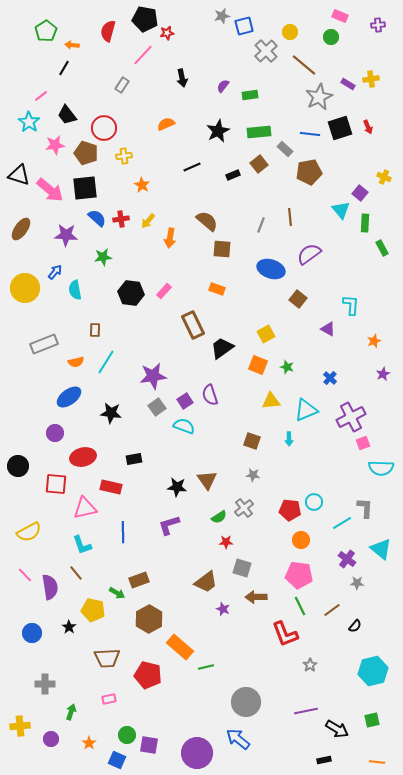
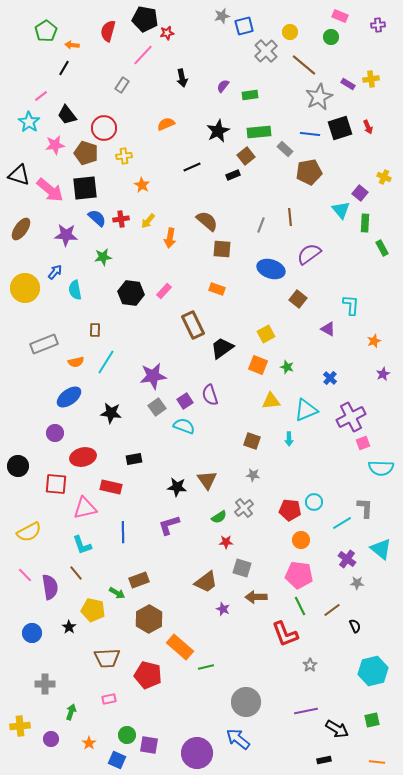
brown square at (259, 164): moved 13 px left, 8 px up
black semicircle at (355, 626): rotated 64 degrees counterclockwise
